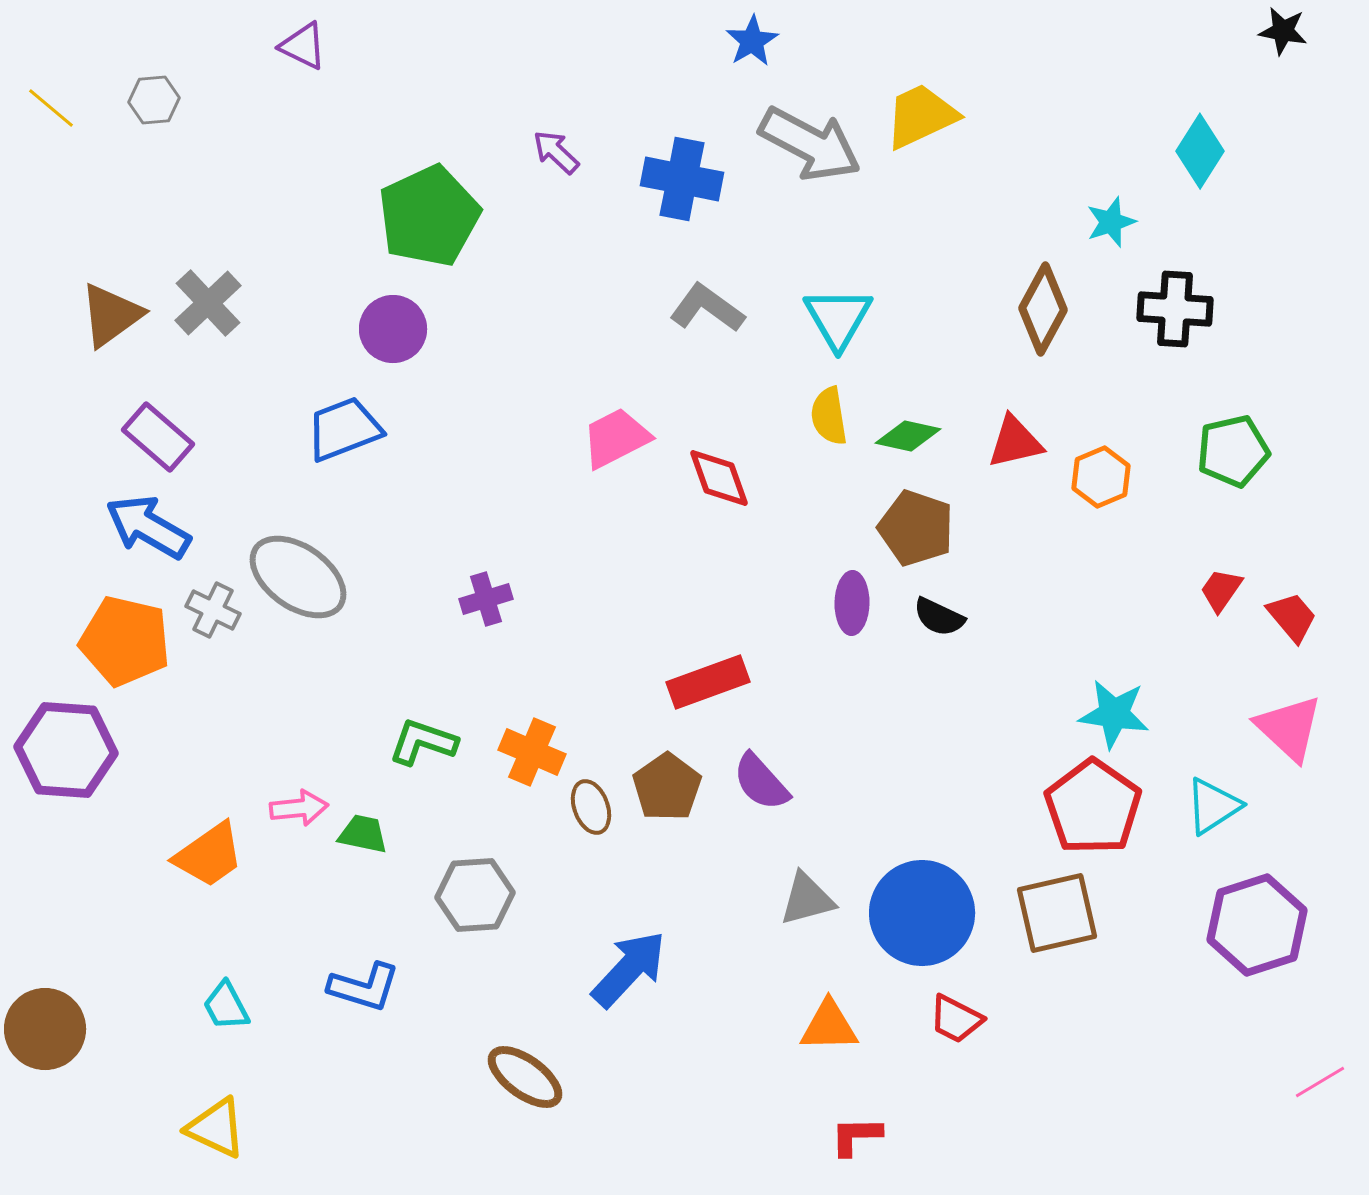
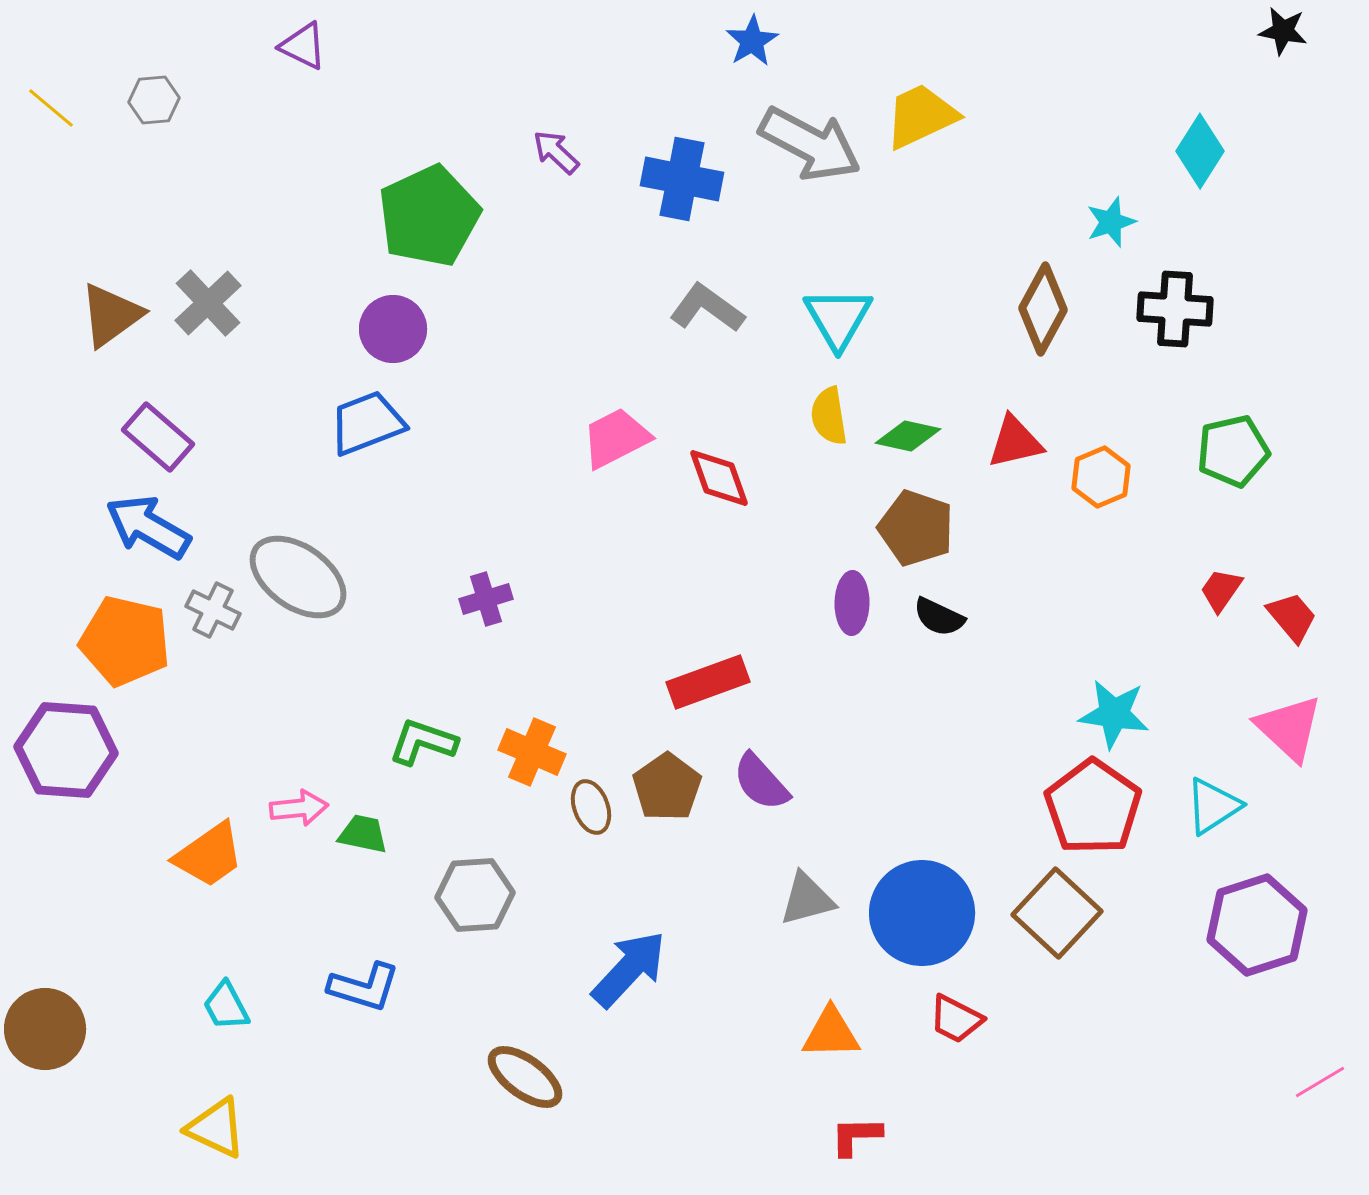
blue trapezoid at (344, 429): moved 23 px right, 6 px up
brown square at (1057, 913): rotated 34 degrees counterclockwise
orange triangle at (829, 1026): moved 2 px right, 7 px down
